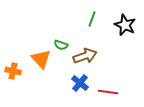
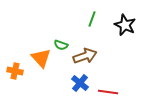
orange triangle: moved 1 px up
orange cross: moved 2 px right
